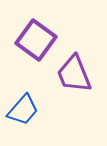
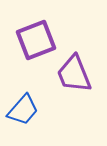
purple square: rotated 33 degrees clockwise
